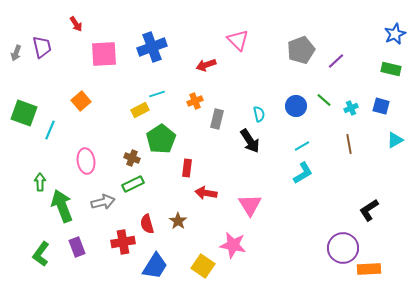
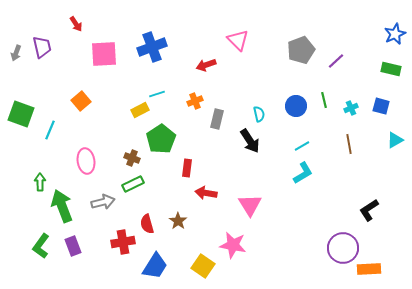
green line at (324, 100): rotated 35 degrees clockwise
green square at (24, 113): moved 3 px left, 1 px down
purple rectangle at (77, 247): moved 4 px left, 1 px up
green L-shape at (41, 254): moved 8 px up
